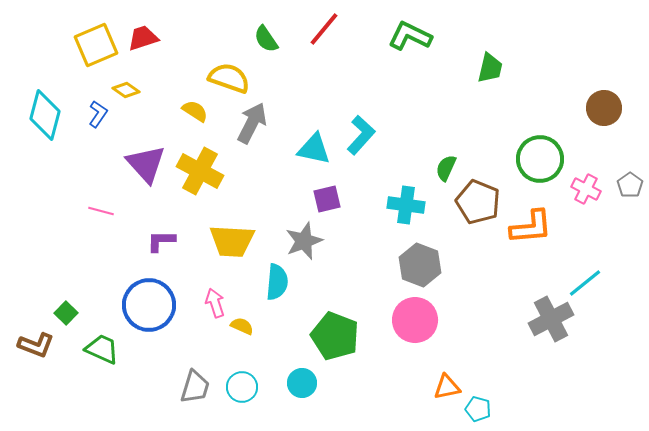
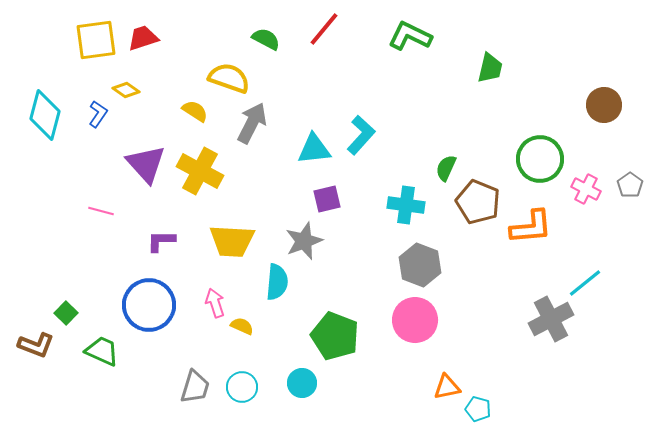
green semicircle at (266, 39): rotated 152 degrees clockwise
yellow square at (96, 45): moved 5 px up; rotated 15 degrees clockwise
brown circle at (604, 108): moved 3 px up
cyan triangle at (314, 149): rotated 18 degrees counterclockwise
green trapezoid at (102, 349): moved 2 px down
